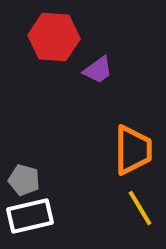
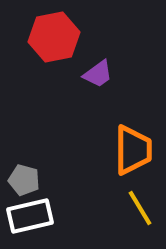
red hexagon: rotated 15 degrees counterclockwise
purple trapezoid: moved 4 px down
